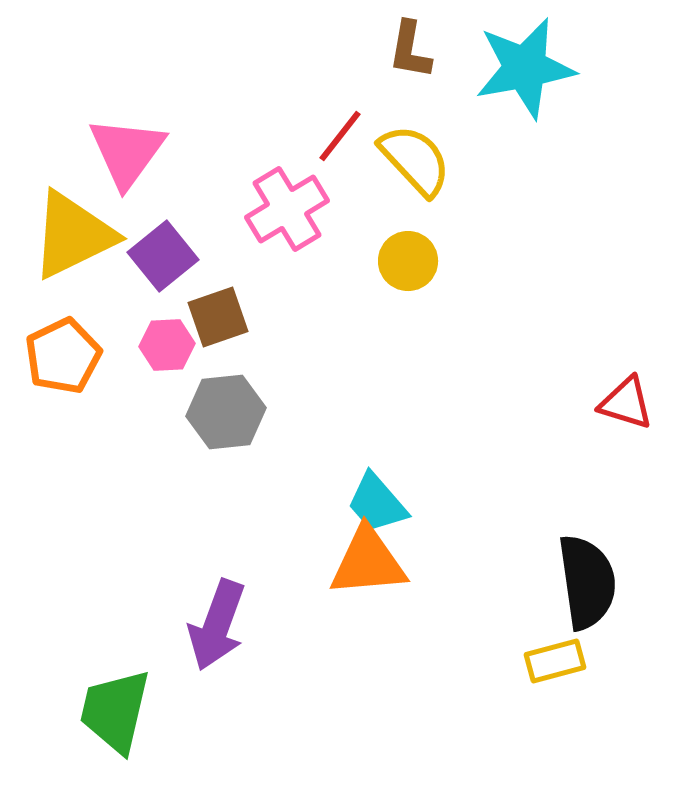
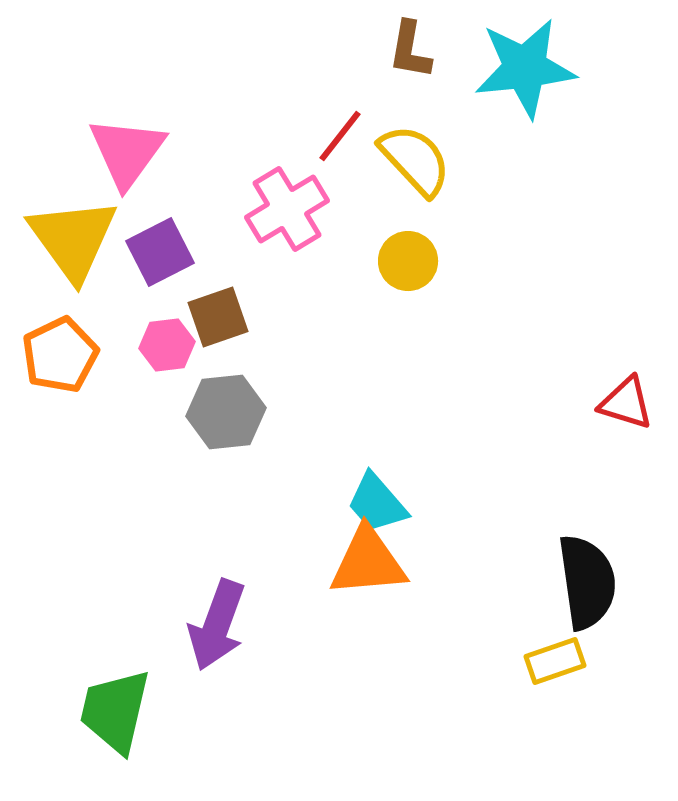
cyan star: rotated 4 degrees clockwise
yellow triangle: moved 4 px down; rotated 40 degrees counterclockwise
purple square: moved 3 px left, 4 px up; rotated 12 degrees clockwise
pink hexagon: rotated 4 degrees counterclockwise
orange pentagon: moved 3 px left, 1 px up
yellow rectangle: rotated 4 degrees counterclockwise
